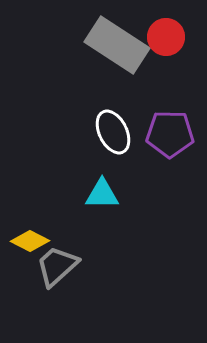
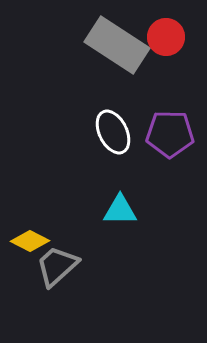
cyan triangle: moved 18 px right, 16 px down
